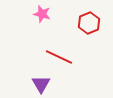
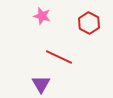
pink star: moved 2 px down
red hexagon: rotated 10 degrees counterclockwise
